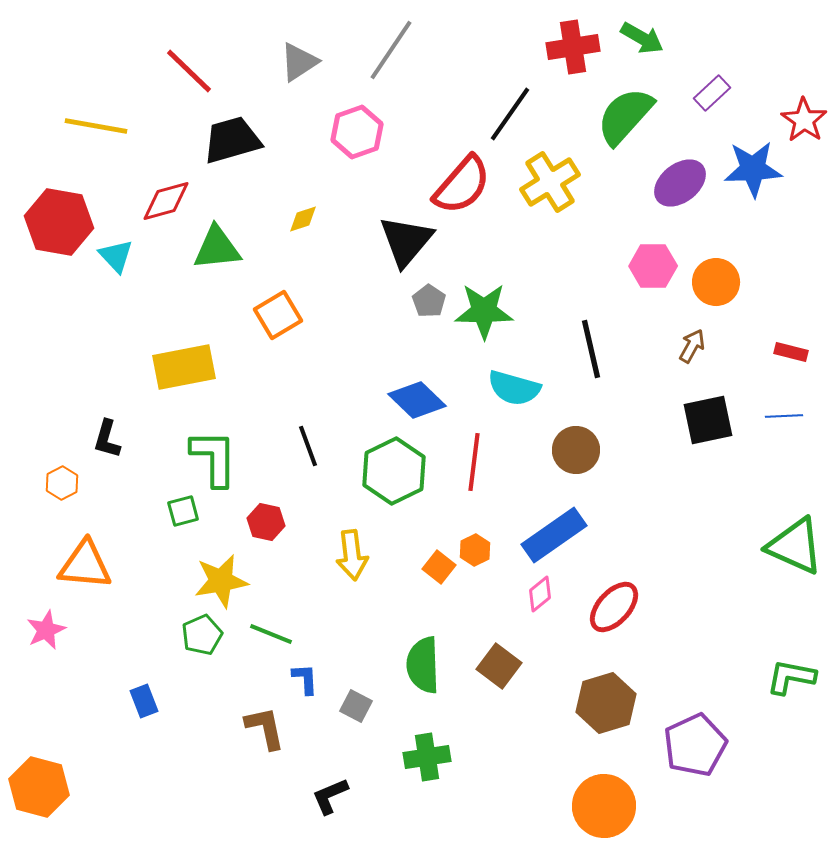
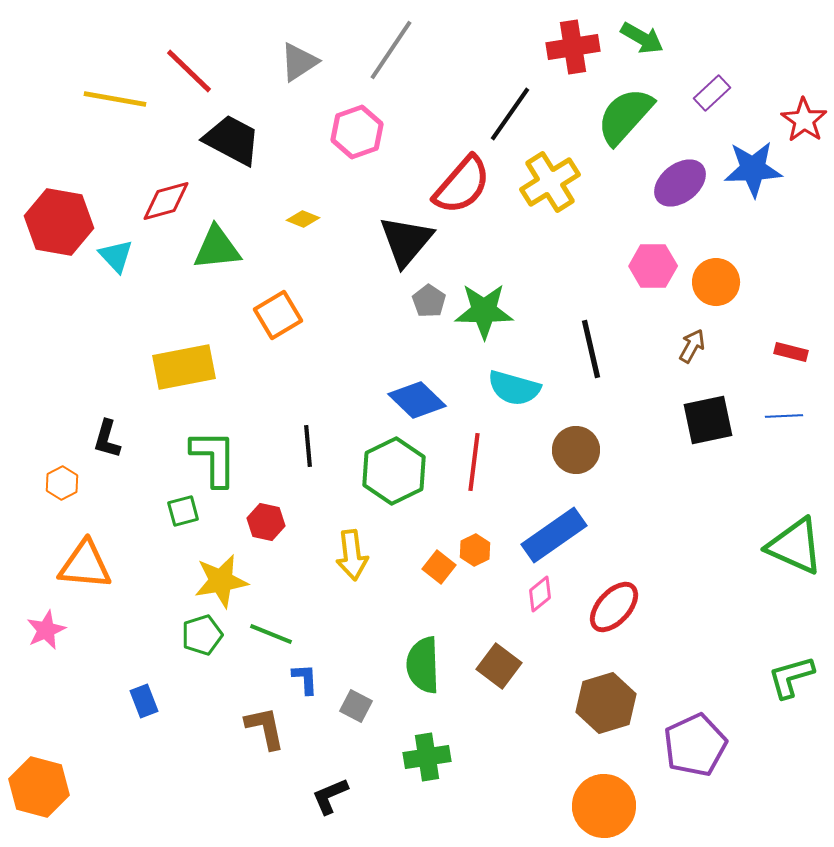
yellow line at (96, 126): moved 19 px right, 27 px up
black trapezoid at (232, 140): rotated 44 degrees clockwise
yellow diamond at (303, 219): rotated 40 degrees clockwise
black line at (308, 446): rotated 15 degrees clockwise
green pentagon at (202, 635): rotated 6 degrees clockwise
green L-shape at (791, 677): rotated 27 degrees counterclockwise
